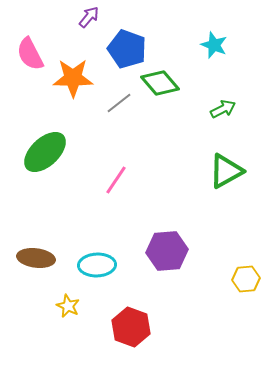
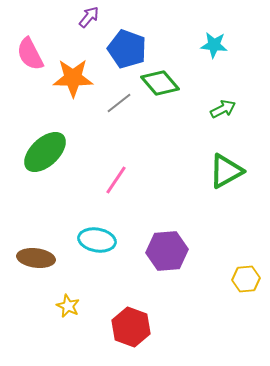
cyan star: rotated 16 degrees counterclockwise
cyan ellipse: moved 25 px up; rotated 12 degrees clockwise
